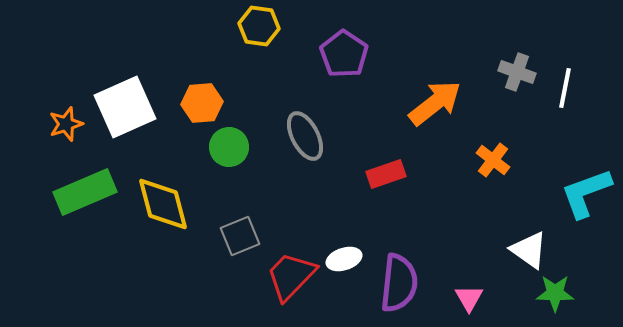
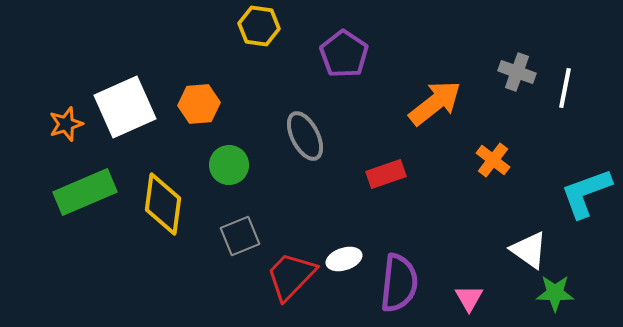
orange hexagon: moved 3 px left, 1 px down
green circle: moved 18 px down
yellow diamond: rotated 22 degrees clockwise
